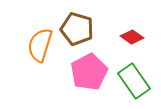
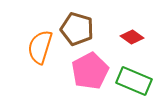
orange semicircle: moved 2 px down
pink pentagon: moved 1 px right, 1 px up
green rectangle: rotated 32 degrees counterclockwise
